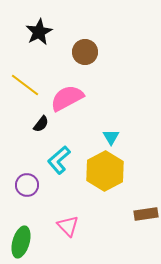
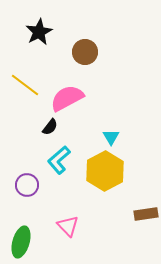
black semicircle: moved 9 px right, 3 px down
